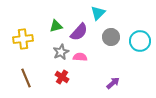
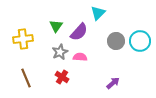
green triangle: rotated 40 degrees counterclockwise
gray circle: moved 5 px right, 4 px down
gray star: moved 1 px left
